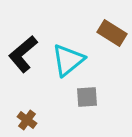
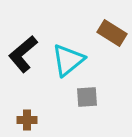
brown cross: rotated 36 degrees counterclockwise
